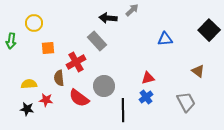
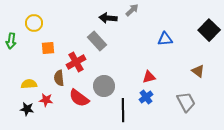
red triangle: moved 1 px right, 1 px up
